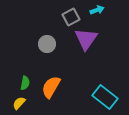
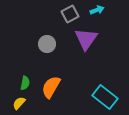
gray square: moved 1 px left, 3 px up
